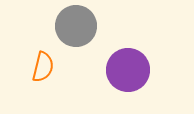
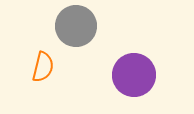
purple circle: moved 6 px right, 5 px down
